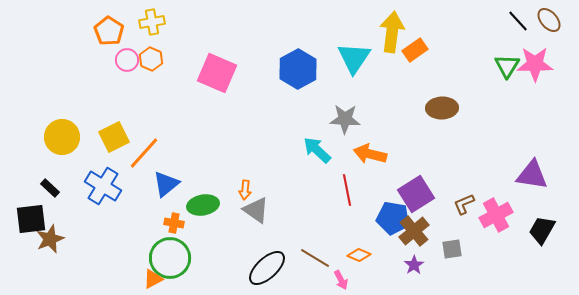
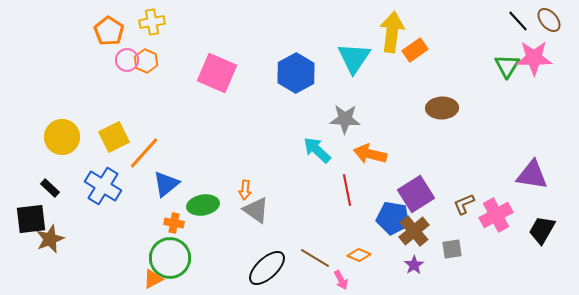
orange hexagon at (151, 59): moved 5 px left, 2 px down
pink star at (535, 64): moved 1 px left, 6 px up
blue hexagon at (298, 69): moved 2 px left, 4 px down
